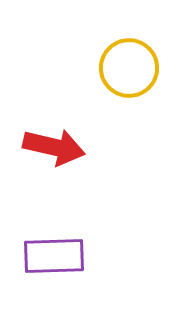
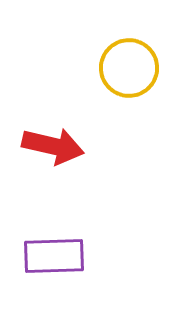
red arrow: moved 1 px left, 1 px up
